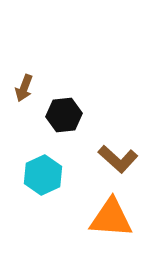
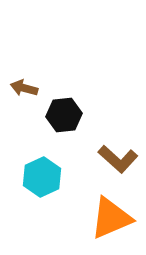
brown arrow: rotated 84 degrees clockwise
cyan hexagon: moved 1 px left, 2 px down
orange triangle: rotated 27 degrees counterclockwise
